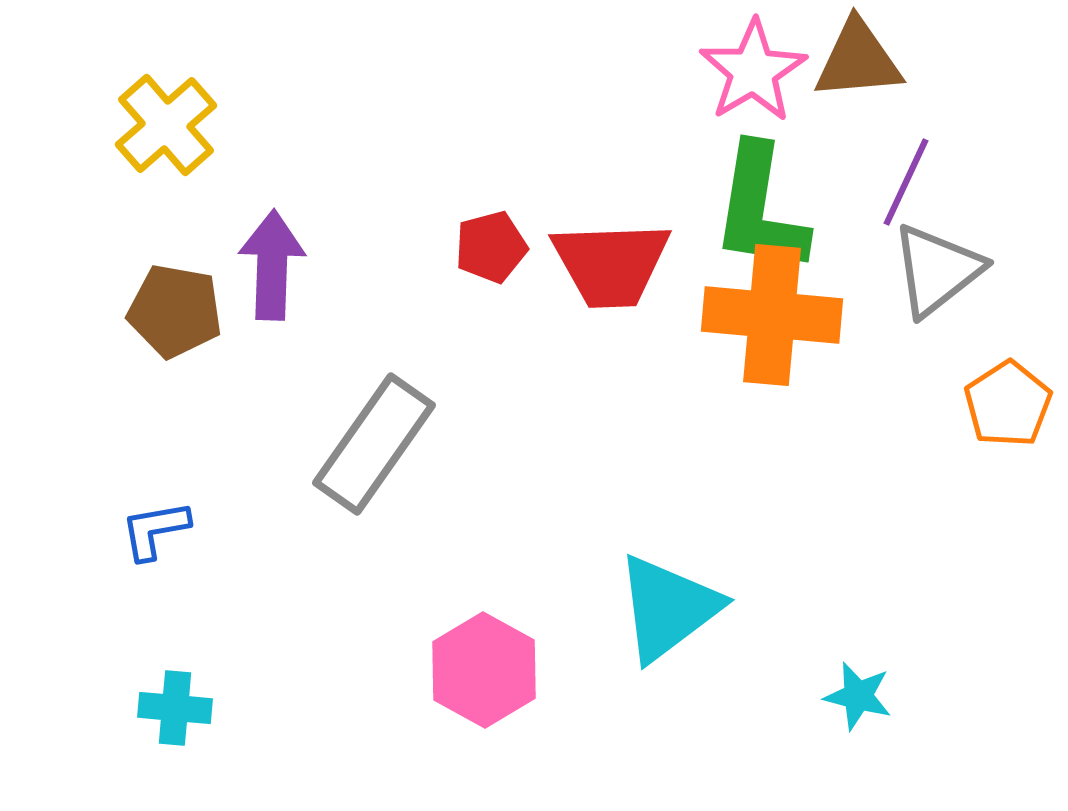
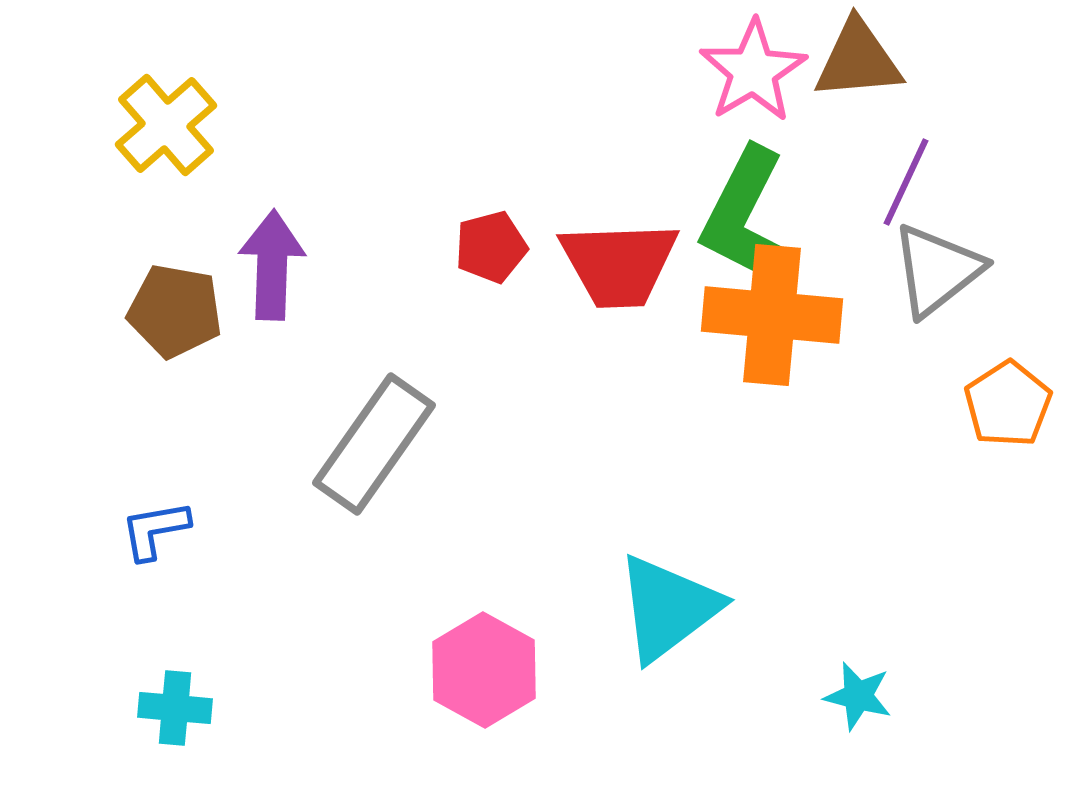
green L-shape: moved 15 px left, 7 px down; rotated 18 degrees clockwise
red trapezoid: moved 8 px right
